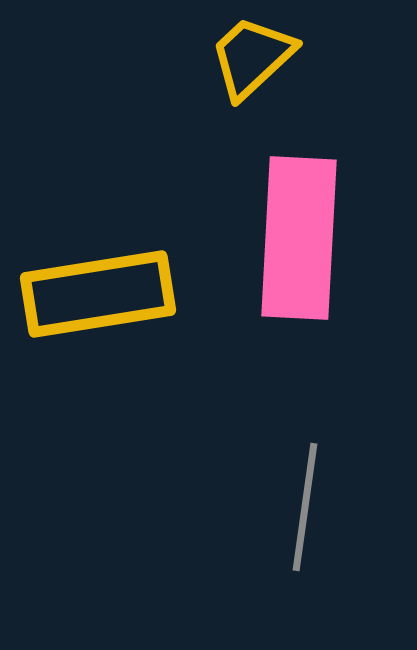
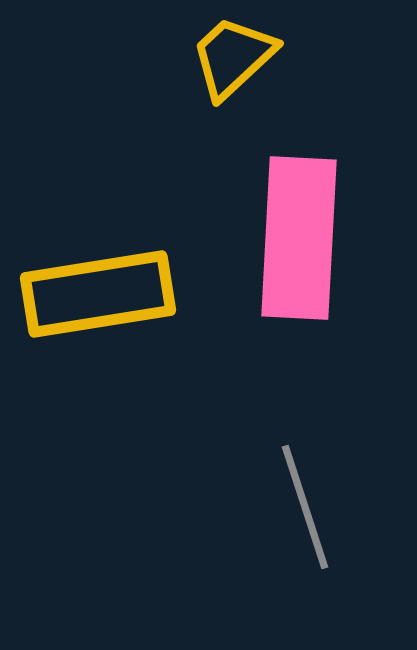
yellow trapezoid: moved 19 px left
gray line: rotated 26 degrees counterclockwise
